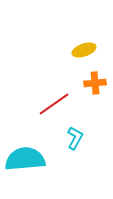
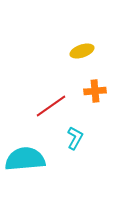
yellow ellipse: moved 2 px left, 1 px down
orange cross: moved 8 px down
red line: moved 3 px left, 2 px down
